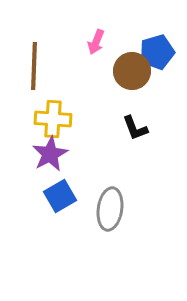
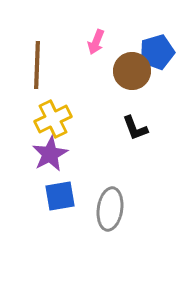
brown line: moved 3 px right, 1 px up
yellow cross: rotated 30 degrees counterclockwise
blue square: rotated 20 degrees clockwise
